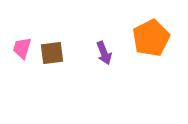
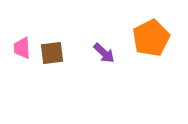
pink trapezoid: rotated 20 degrees counterclockwise
purple arrow: rotated 25 degrees counterclockwise
